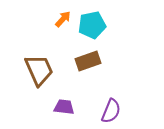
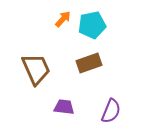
brown rectangle: moved 1 px right, 2 px down
brown trapezoid: moved 3 px left, 1 px up
